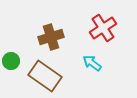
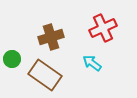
red cross: rotated 8 degrees clockwise
green circle: moved 1 px right, 2 px up
brown rectangle: moved 1 px up
